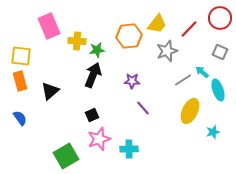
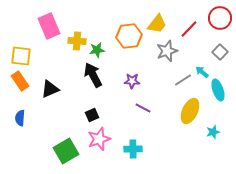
gray square: rotated 21 degrees clockwise
black arrow: rotated 50 degrees counterclockwise
orange rectangle: rotated 18 degrees counterclockwise
black triangle: moved 2 px up; rotated 18 degrees clockwise
purple line: rotated 21 degrees counterclockwise
blue semicircle: rotated 140 degrees counterclockwise
cyan cross: moved 4 px right
green square: moved 5 px up
